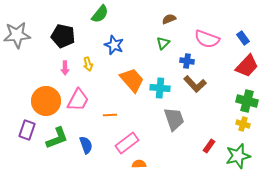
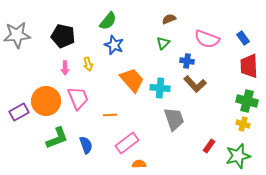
green semicircle: moved 8 px right, 7 px down
red trapezoid: moved 2 px right; rotated 135 degrees clockwise
pink trapezoid: moved 2 px up; rotated 50 degrees counterclockwise
purple rectangle: moved 8 px left, 18 px up; rotated 42 degrees clockwise
